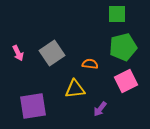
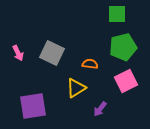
gray square: rotated 30 degrees counterclockwise
yellow triangle: moved 1 px right, 1 px up; rotated 25 degrees counterclockwise
